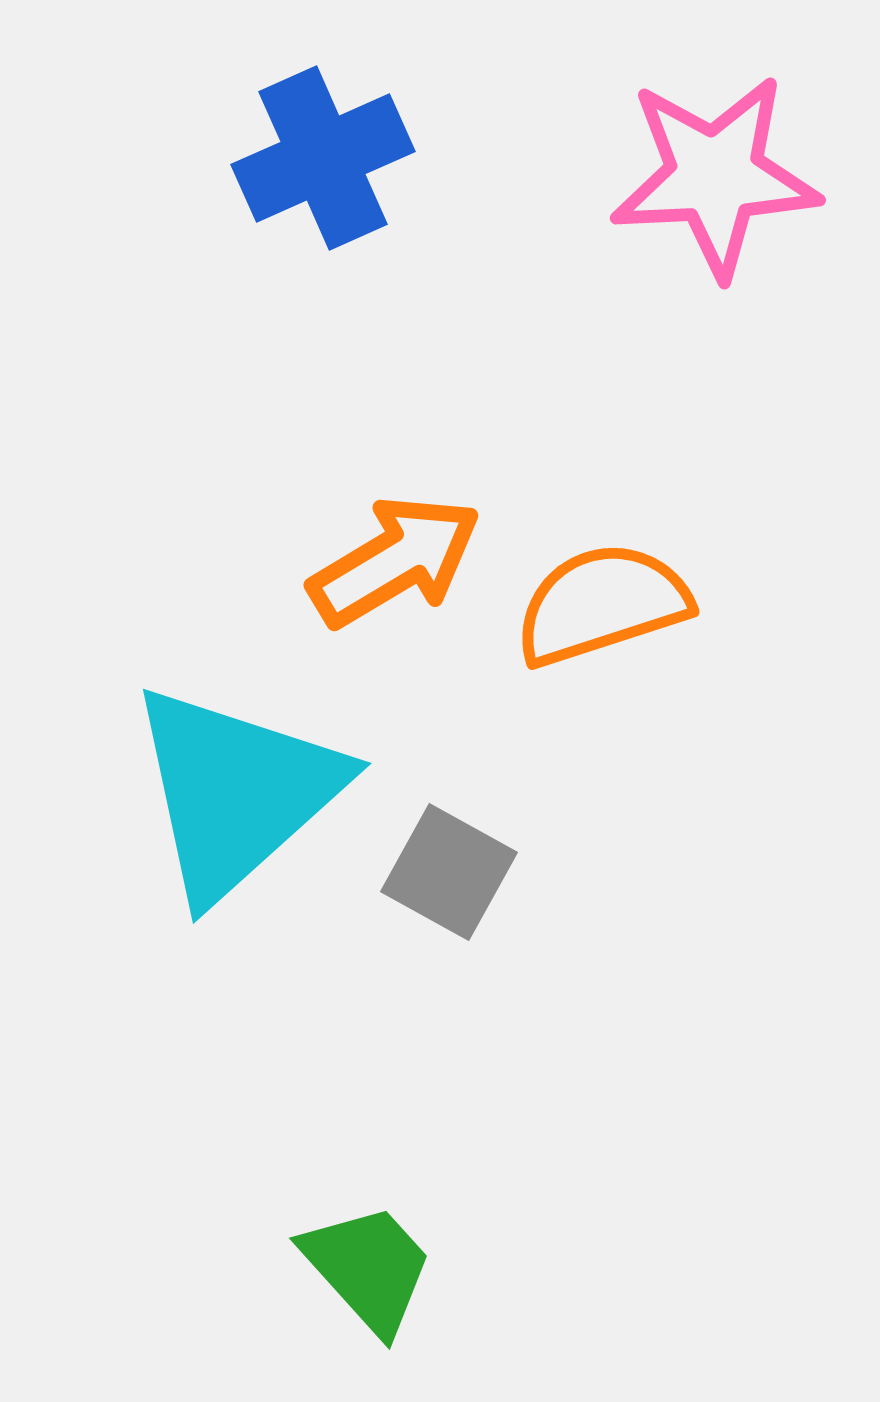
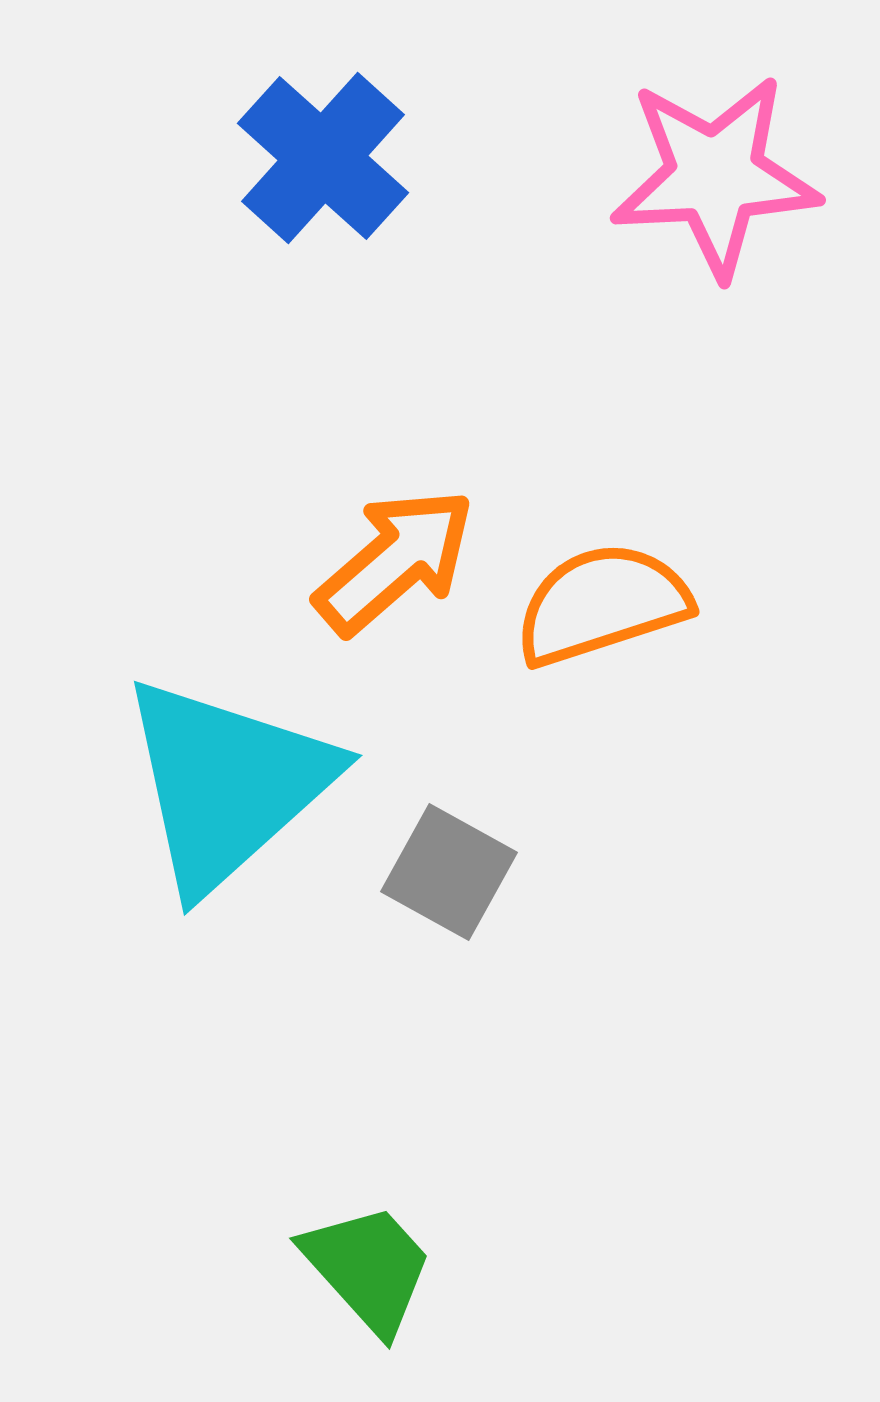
blue cross: rotated 24 degrees counterclockwise
orange arrow: rotated 10 degrees counterclockwise
cyan triangle: moved 9 px left, 8 px up
